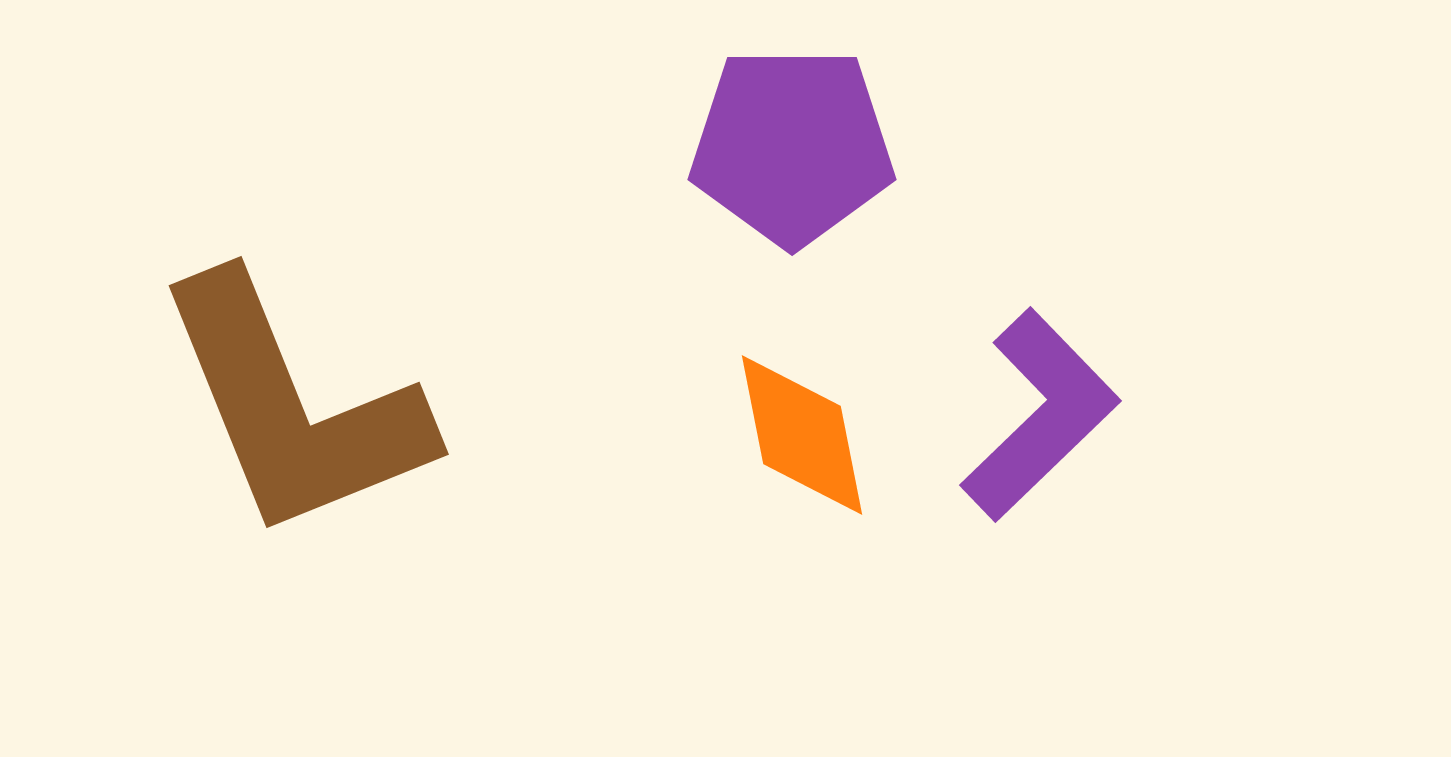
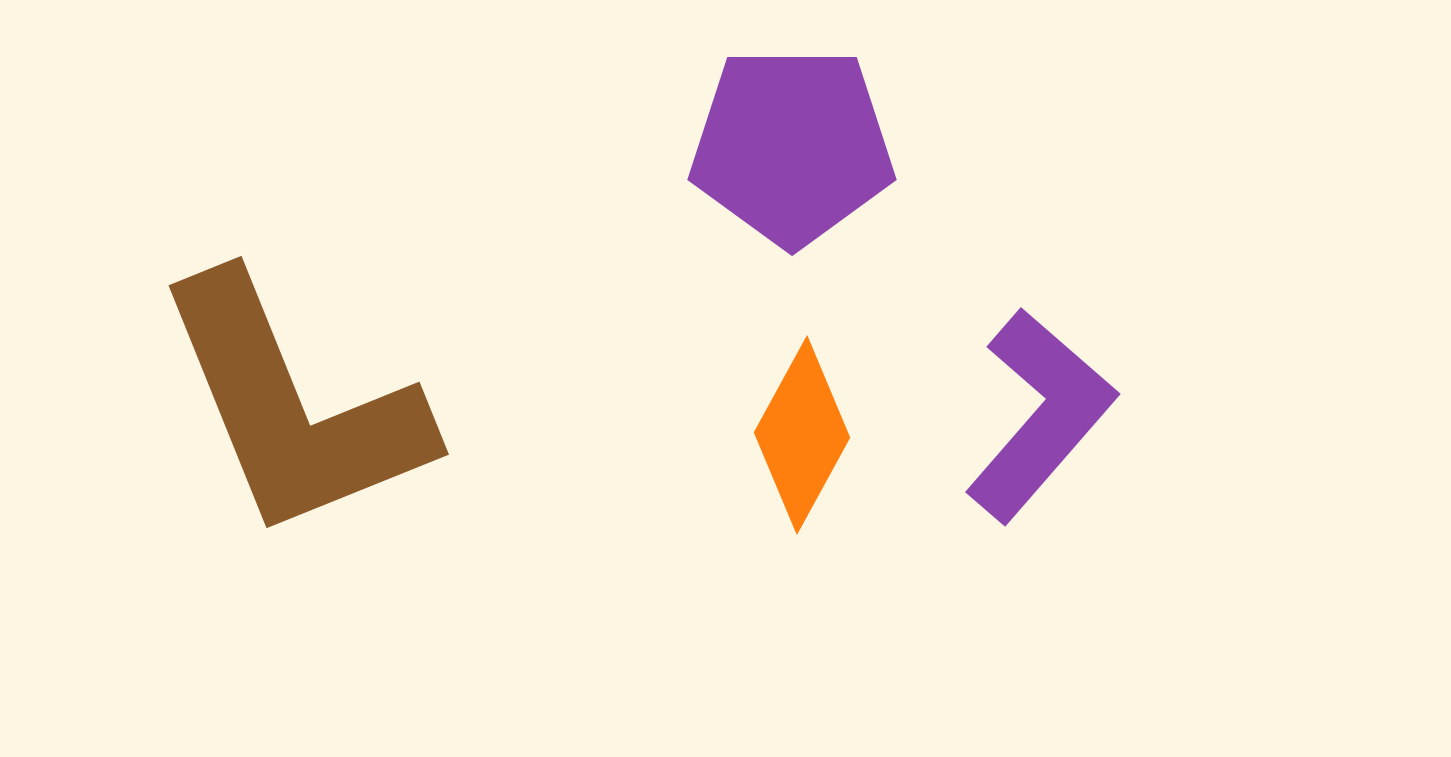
purple L-shape: rotated 5 degrees counterclockwise
orange diamond: rotated 40 degrees clockwise
